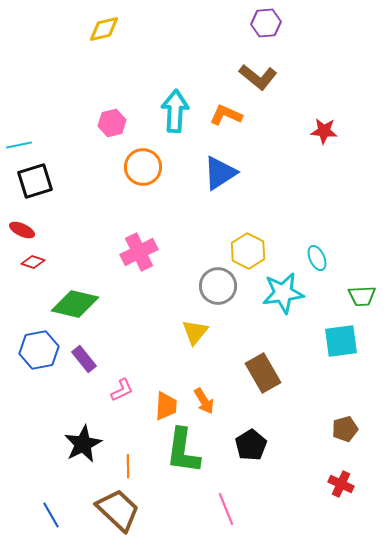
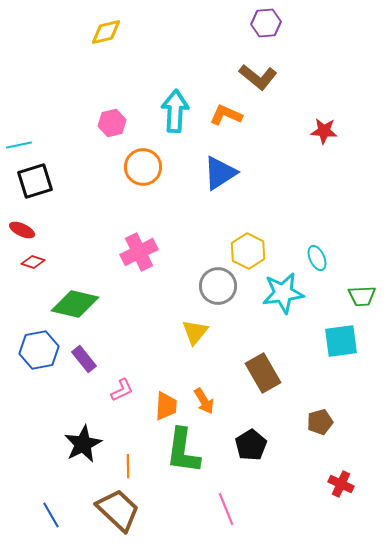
yellow diamond: moved 2 px right, 3 px down
brown pentagon: moved 25 px left, 7 px up
